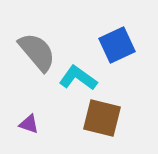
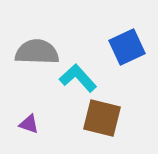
blue square: moved 10 px right, 2 px down
gray semicircle: rotated 48 degrees counterclockwise
cyan L-shape: rotated 12 degrees clockwise
